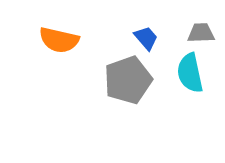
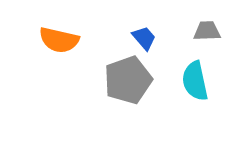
gray trapezoid: moved 6 px right, 2 px up
blue trapezoid: moved 2 px left
cyan semicircle: moved 5 px right, 8 px down
